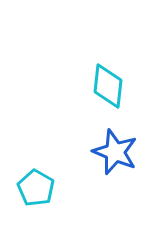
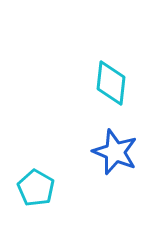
cyan diamond: moved 3 px right, 3 px up
